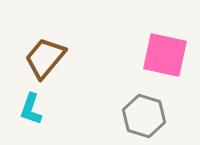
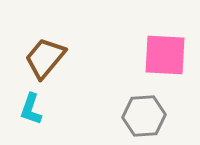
pink square: rotated 9 degrees counterclockwise
gray hexagon: rotated 21 degrees counterclockwise
